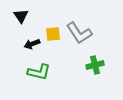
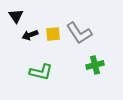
black triangle: moved 5 px left
black arrow: moved 2 px left, 9 px up
green L-shape: moved 2 px right
